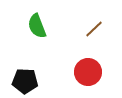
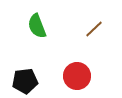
red circle: moved 11 px left, 4 px down
black pentagon: rotated 10 degrees counterclockwise
